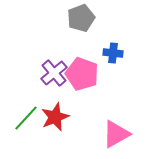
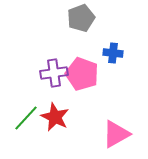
purple cross: rotated 32 degrees clockwise
red star: rotated 24 degrees counterclockwise
